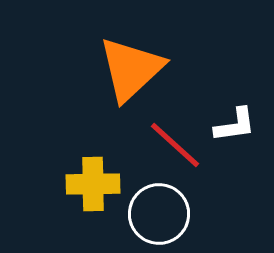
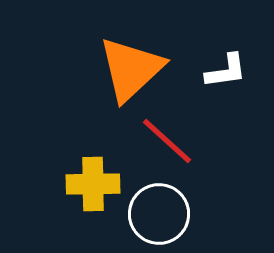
white L-shape: moved 9 px left, 54 px up
red line: moved 8 px left, 4 px up
